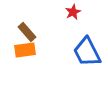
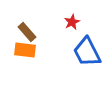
red star: moved 1 px left, 10 px down
orange rectangle: rotated 15 degrees clockwise
